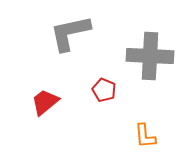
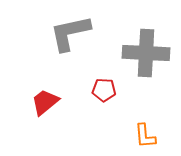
gray cross: moved 4 px left, 3 px up
red pentagon: rotated 20 degrees counterclockwise
